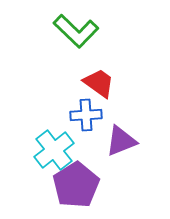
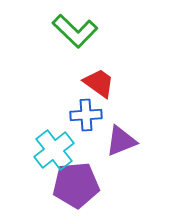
green L-shape: moved 1 px left
purple pentagon: rotated 27 degrees clockwise
